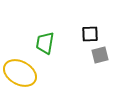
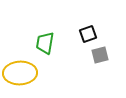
black square: moved 2 px left; rotated 18 degrees counterclockwise
yellow ellipse: rotated 32 degrees counterclockwise
